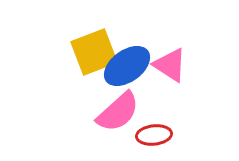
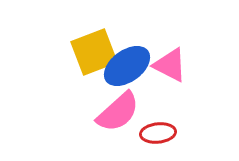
pink triangle: rotated 6 degrees counterclockwise
red ellipse: moved 4 px right, 2 px up
